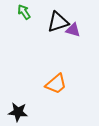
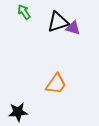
purple triangle: moved 2 px up
orange trapezoid: rotated 15 degrees counterclockwise
black star: rotated 12 degrees counterclockwise
